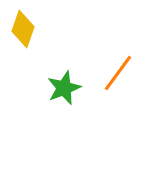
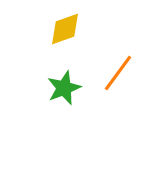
yellow diamond: moved 42 px right; rotated 51 degrees clockwise
